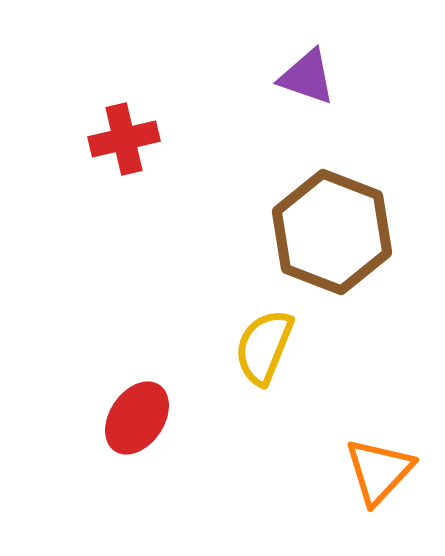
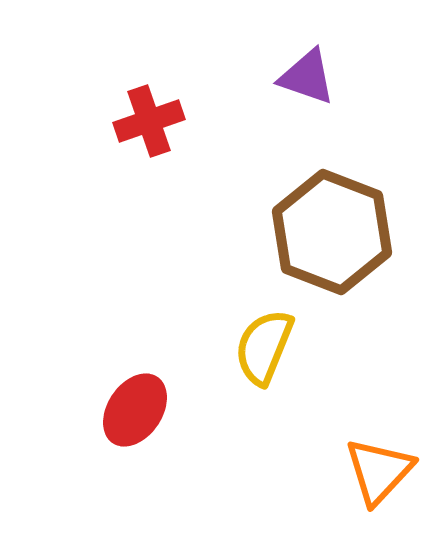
red cross: moved 25 px right, 18 px up; rotated 6 degrees counterclockwise
red ellipse: moved 2 px left, 8 px up
